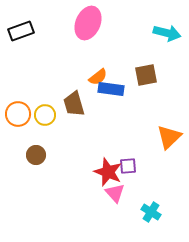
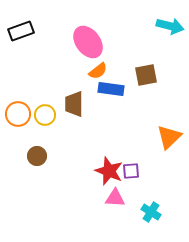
pink ellipse: moved 19 px down; rotated 60 degrees counterclockwise
cyan arrow: moved 3 px right, 7 px up
orange semicircle: moved 6 px up
brown trapezoid: rotated 16 degrees clockwise
brown circle: moved 1 px right, 1 px down
purple square: moved 3 px right, 5 px down
red star: moved 1 px right, 1 px up
pink triangle: moved 5 px down; rotated 45 degrees counterclockwise
